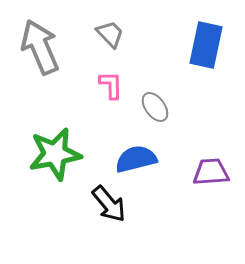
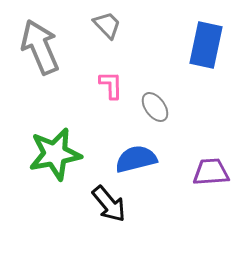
gray trapezoid: moved 3 px left, 9 px up
